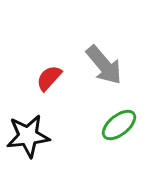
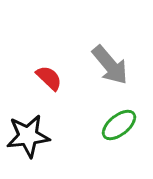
gray arrow: moved 6 px right
red semicircle: rotated 92 degrees clockwise
